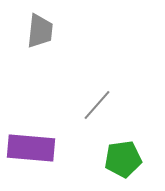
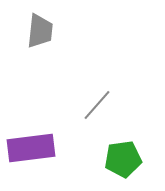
purple rectangle: rotated 12 degrees counterclockwise
